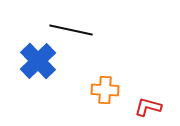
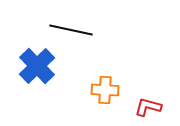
blue cross: moved 1 px left, 5 px down
